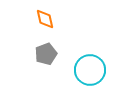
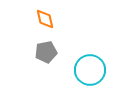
gray pentagon: moved 2 px up; rotated 10 degrees clockwise
